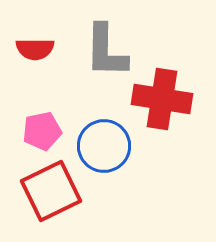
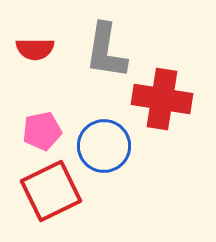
gray L-shape: rotated 8 degrees clockwise
